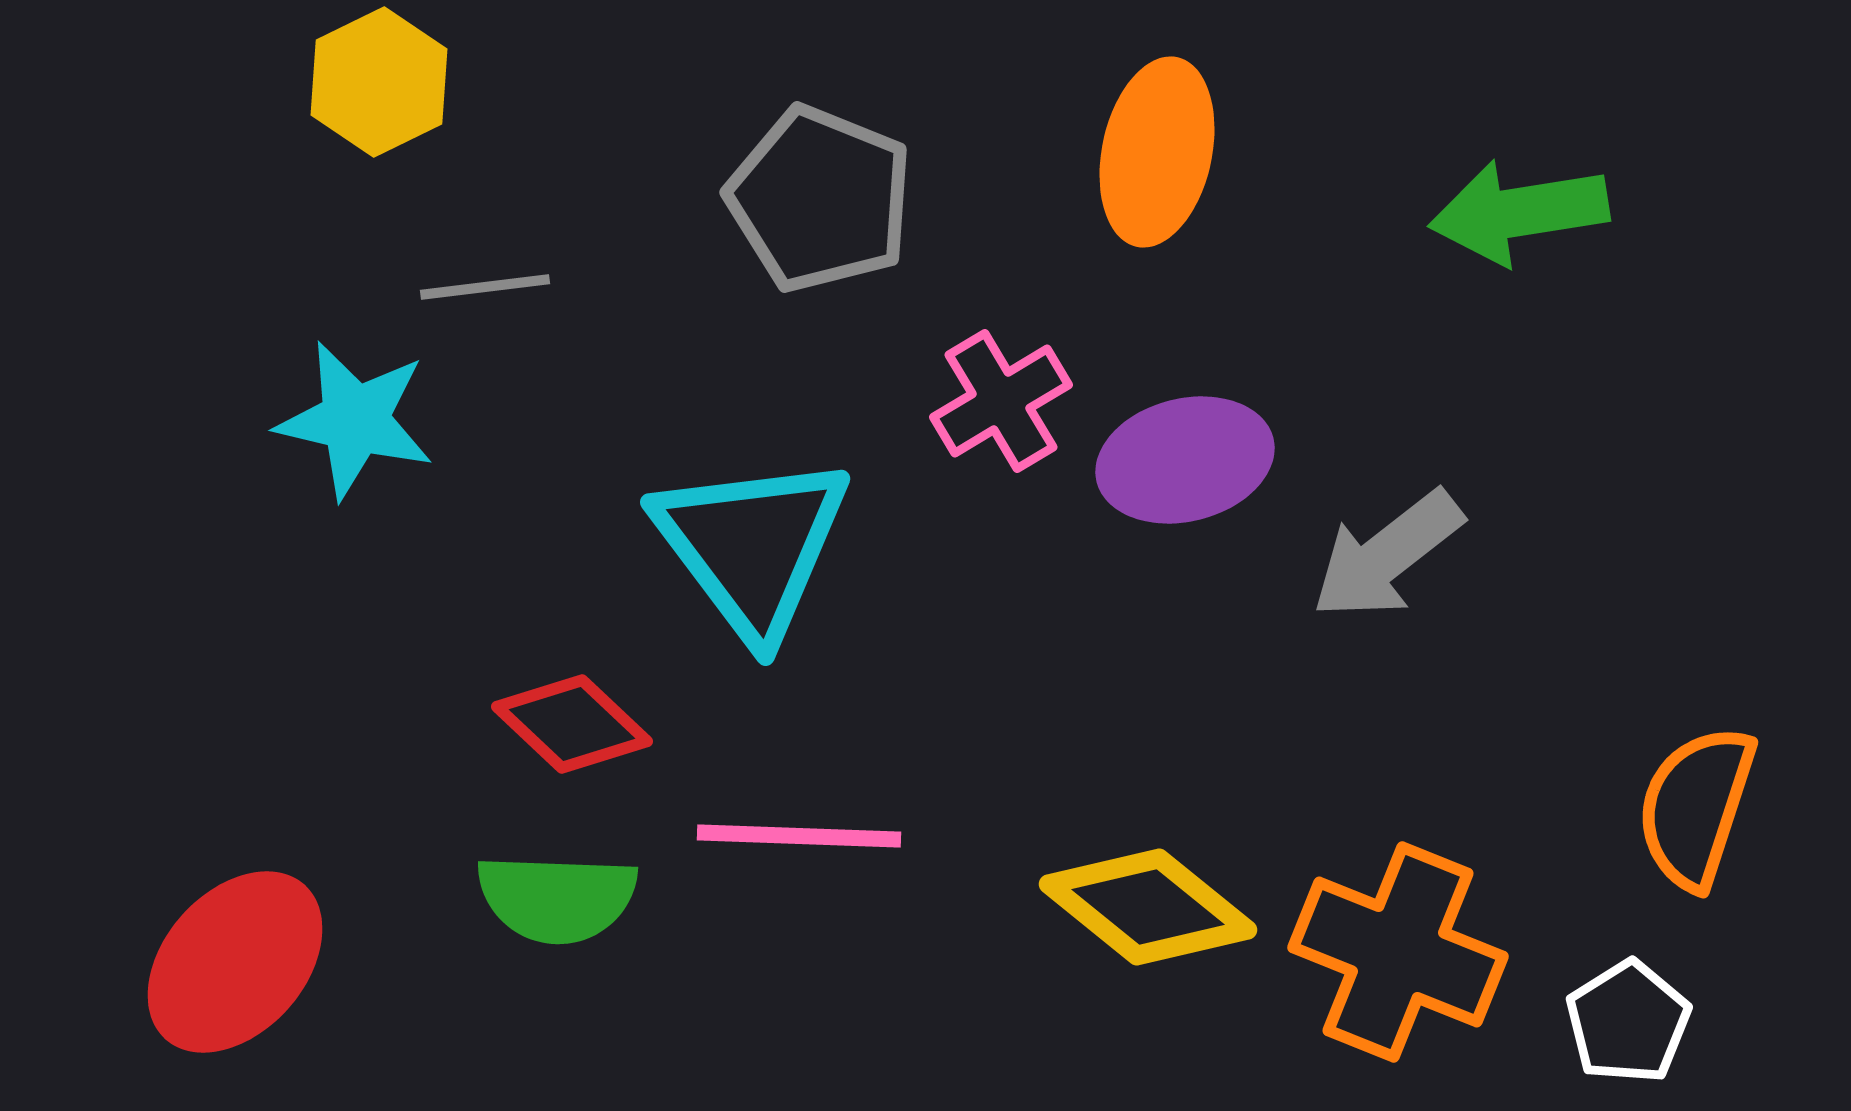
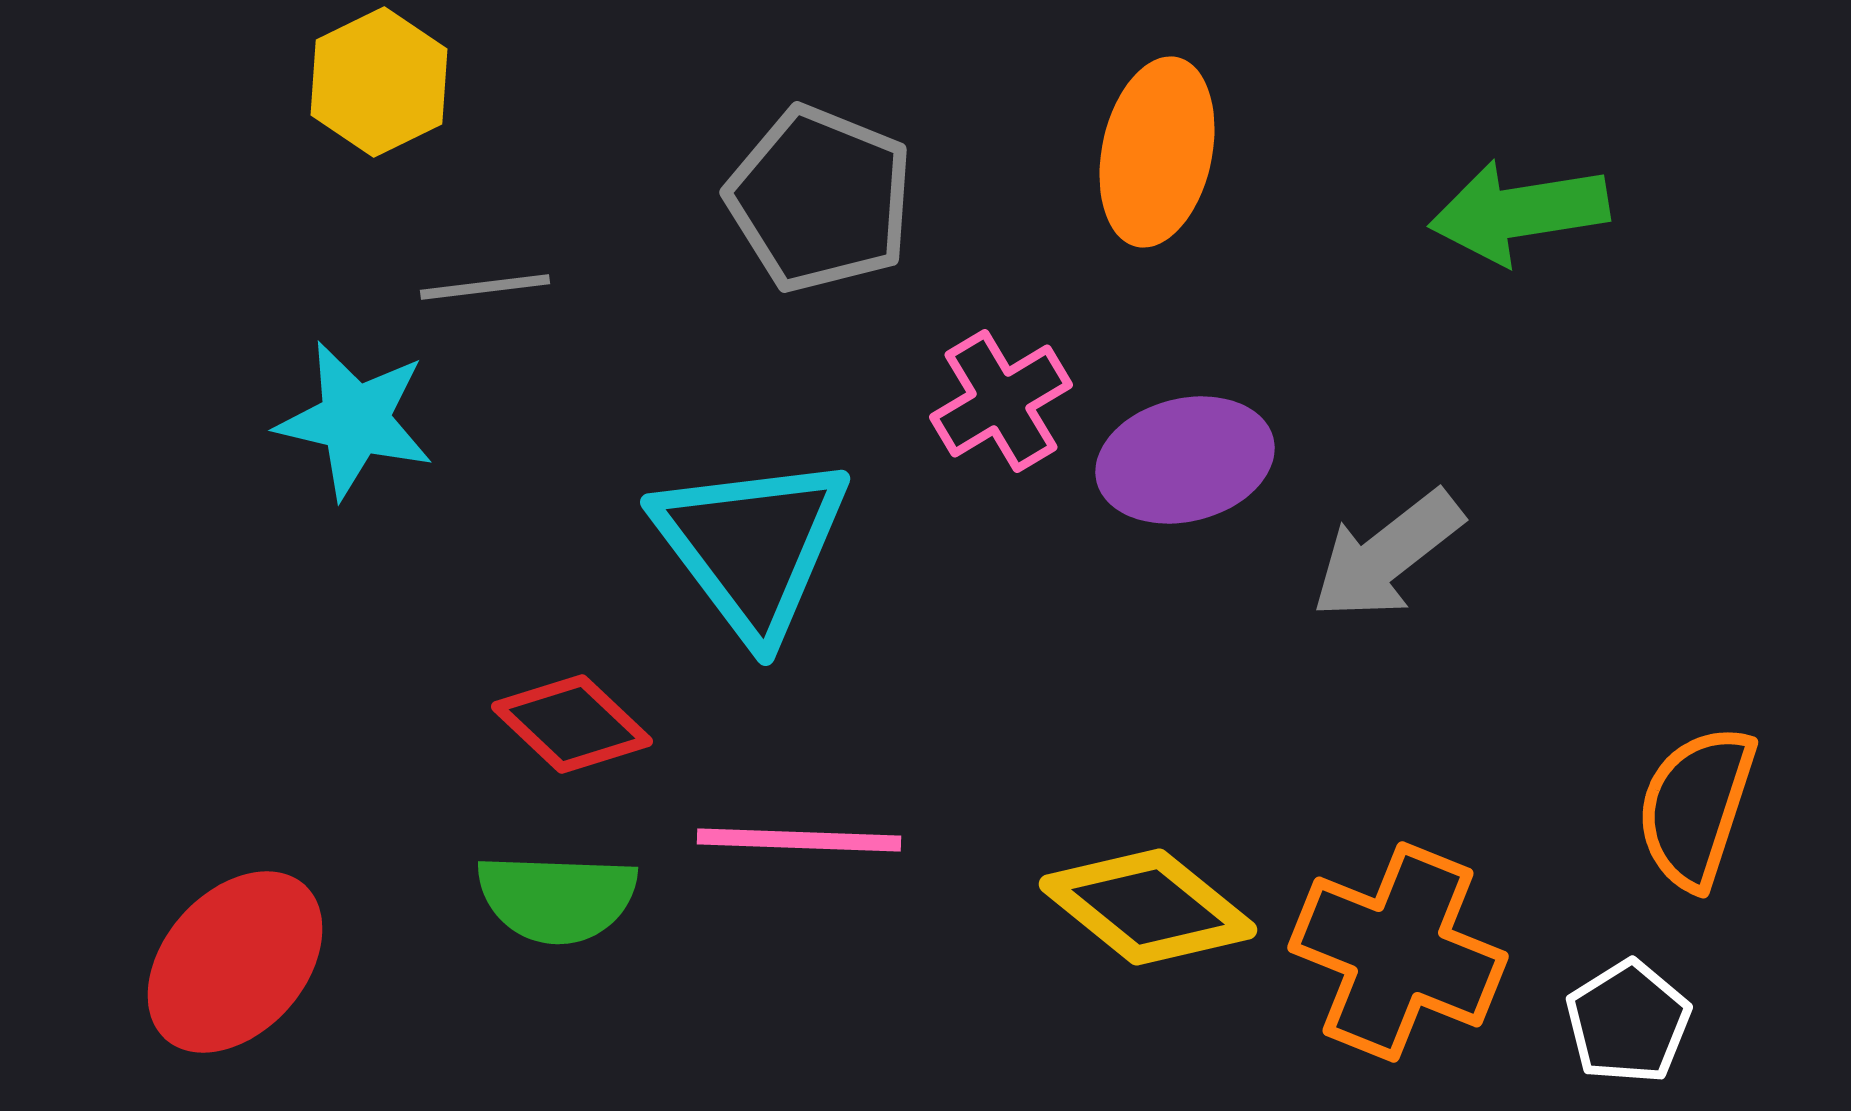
pink line: moved 4 px down
